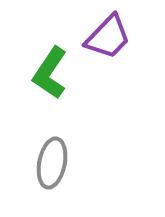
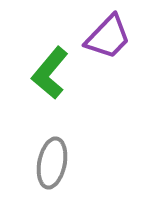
green L-shape: rotated 6 degrees clockwise
